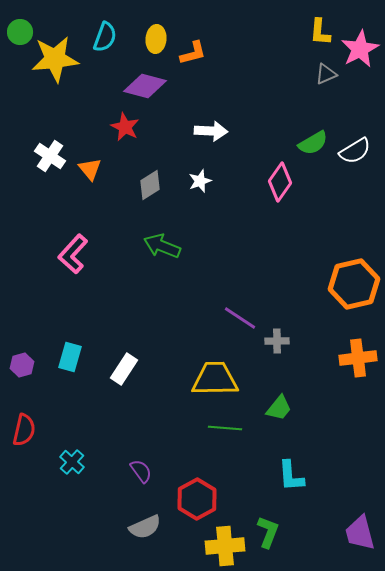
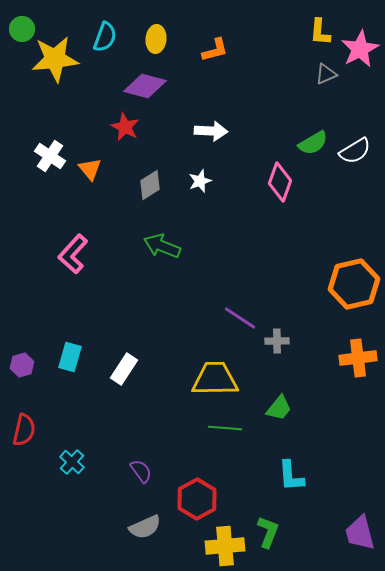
green circle: moved 2 px right, 3 px up
orange L-shape: moved 22 px right, 3 px up
pink diamond: rotated 15 degrees counterclockwise
